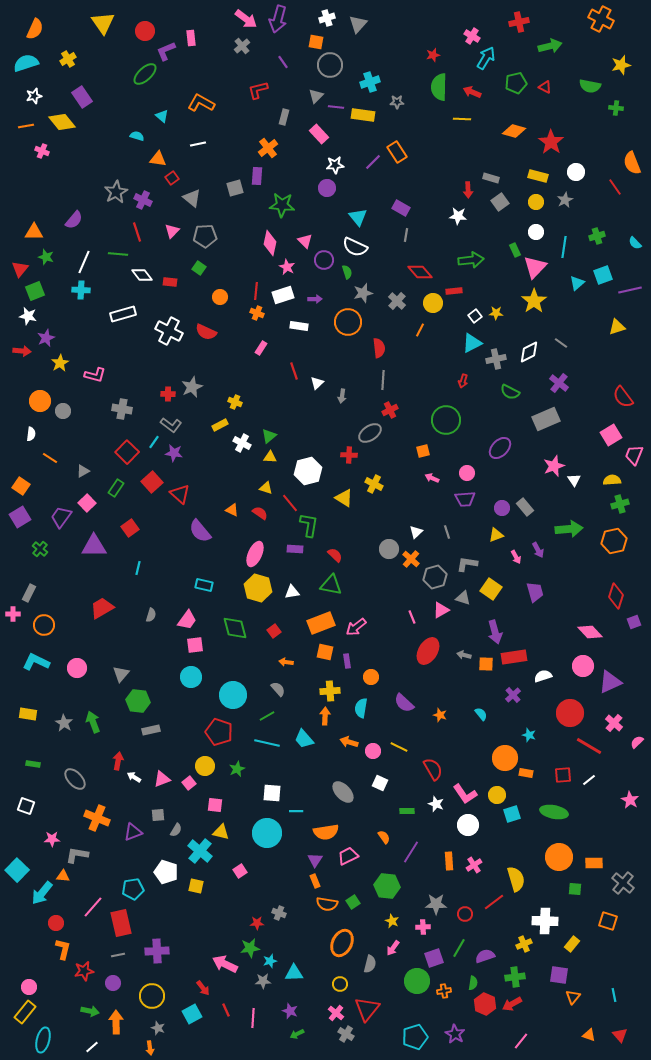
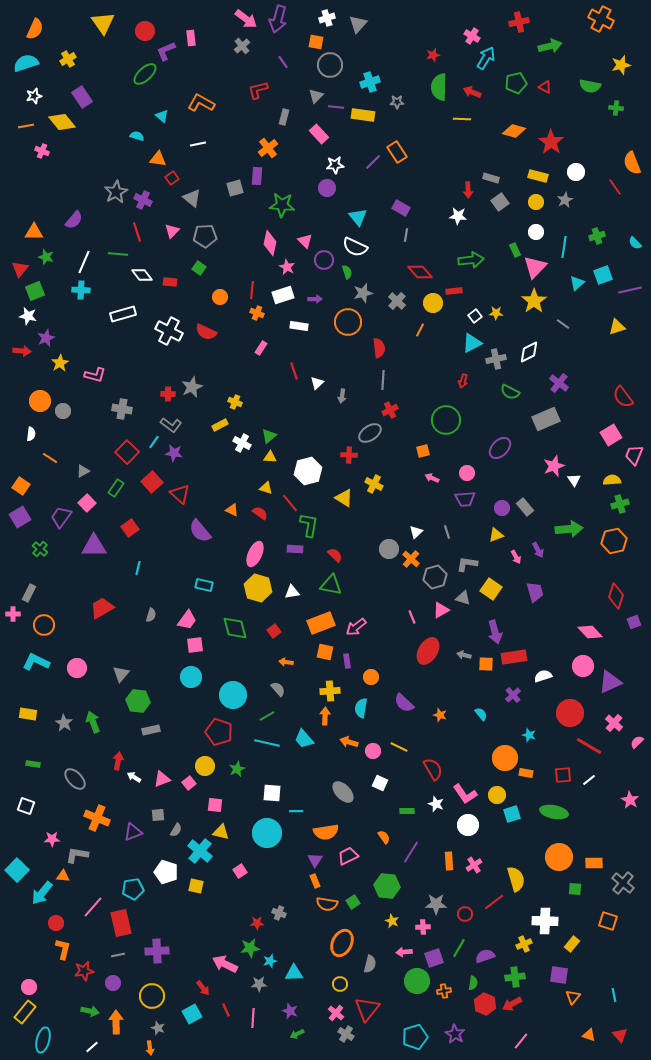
red line at (256, 291): moved 4 px left, 1 px up
gray line at (561, 343): moved 2 px right, 19 px up
pink arrow at (393, 948): moved 11 px right, 4 px down; rotated 49 degrees clockwise
gray star at (263, 981): moved 4 px left, 3 px down
